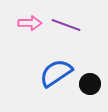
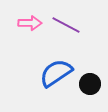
purple line: rotated 8 degrees clockwise
